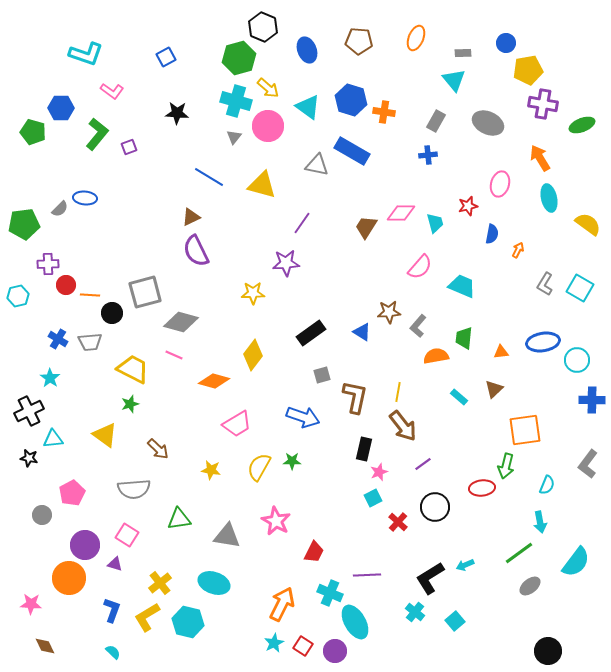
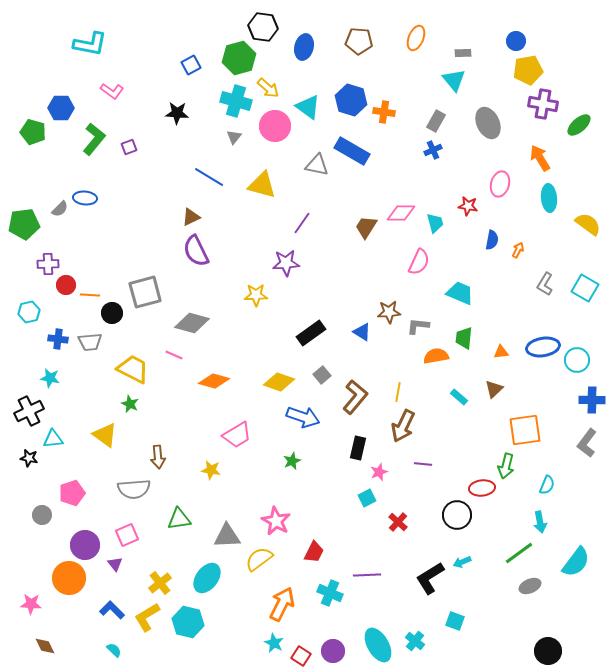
black hexagon at (263, 27): rotated 16 degrees counterclockwise
blue circle at (506, 43): moved 10 px right, 2 px up
blue ellipse at (307, 50): moved 3 px left, 3 px up; rotated 35 degrees clockwise
cyan L-shape at (86, 54): moved 4 px right, 10 px up; rotated 8 degrees counterclockwise
blue square at (166, 57): moved 25 px right, 8 px down
gray ellipse at (488, 123): rotated 40 degrees clockwise
green ellipse at (582, 125): moved 3 px left; rotated 20 degrees counterclockwise
pink circle at (268, 126): moved 7 px right
green L-shape at (97, 134): moved 3 px left, 5 px down
blue cross at (428, 155): moved 5 px right, 5 px up; rotated 18 degrees counterclockwise
cyan ellipse at (549, 198): rotated 8 degrees clockwise
red star at (468, 206): rotated 24 degrees clockwise
blue semicircle at (492, 234): moved 6 px down
pink semicircle at (420, 267): moved 1 px left, 5 px up; rotated 16 degrees counterclockwise
cyan trapezoid at (462, 286): moved 2 px left, 7 px down
cyan square at (580, 288): moved 5 px right
yellow star at (253, 293): moved 3 px right, 2 px down
cyan hexagon at (18, 296): moved 11 px right, 16 px down
gray diamond at (181, 322): moved 11 px right, 1 px down
gray L-shape at (418, 326): rotated 55 degrees clockwise
blue cross at (58, 339): rotated 24 degrees counterclockwise
blue ellipse at (543, 342): moved 5 px down
yellow diamond at (253, 355): moved 26 px right, 27 px down; rotated 72 degrees clockwise
gray square at (322, 375): rotated 24 degrees counterclockwise
cyan star at (50, 378): rotated 24 degrees counterclockwise
brown L-shape at (355, 397): rotated 28 degrees clockwise
green star at (130, 404): rotated 30 degrees counterclockwise
pink trapezoid at (237, 424): moved 11 px down
brown arrow at (403, 426): rotated 64 degrees clockwise
brown arrow at (158, 449): moved 8 px down; rotated 40 degrees clockwise
black rectangle at (364, 449): moved 6 px left, 1 px up
green star at (292, 461): rotated 24 degrees counterclockwise
purple line at (423, 464): rotated 42 degrees clockwise
gray L-shape at (588, 464): moved 1 px left, 21 px up
yellow semicircle at (259, 467): moved 92 px down; rotated 24 degrees clockwise
pink pentagon at (72, 493): rotated 10 degrees clockwise
cyan square at (373, 498): moved 6 px left
black circle at (435, 507): moved 22 px right, 8 px down
pink square at (127, 535): rotated 35 degrees clockwise
gray triangle at (227, 536): rotated 12 degrees counterclockwise
purple triangle at (115, 564): rotated 35 degrees clockwise
cyan arrow at (465, 565): moved 3 px left, 3 px up
cyan ellipse at (214, 583): moved 7 px left, 5 px up; rotated 72 degrees counterclockwise
gray ellipse at (530, 586): rotated 15 degrees clockwise
blue L-shape at (112, 610): rotated 65 degrees counterclockwise
cyan cross at (415, 612): moved 29 px down
cyan square at (455, 621): rotated 30 degrees counterclockwise
cyan ellipse at (355, 622): moved 23 px right, 23 px down
cyan star at (274, 643): rotated 18 degrees counterclockwise
red square at (303, 646): moved 2 px left, 10 px down
purple circle at (335, 651): moved 2 px left
cyan semicircle at (113, 652): moved 1 px right, 2 px up
